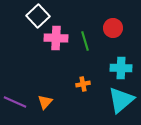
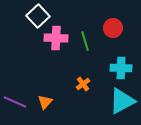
orange cross: rotated 24 degrees counterclockwise
cyan triangle: moved 1 px right, 1 px down; rotated 12 degrees clockwise
